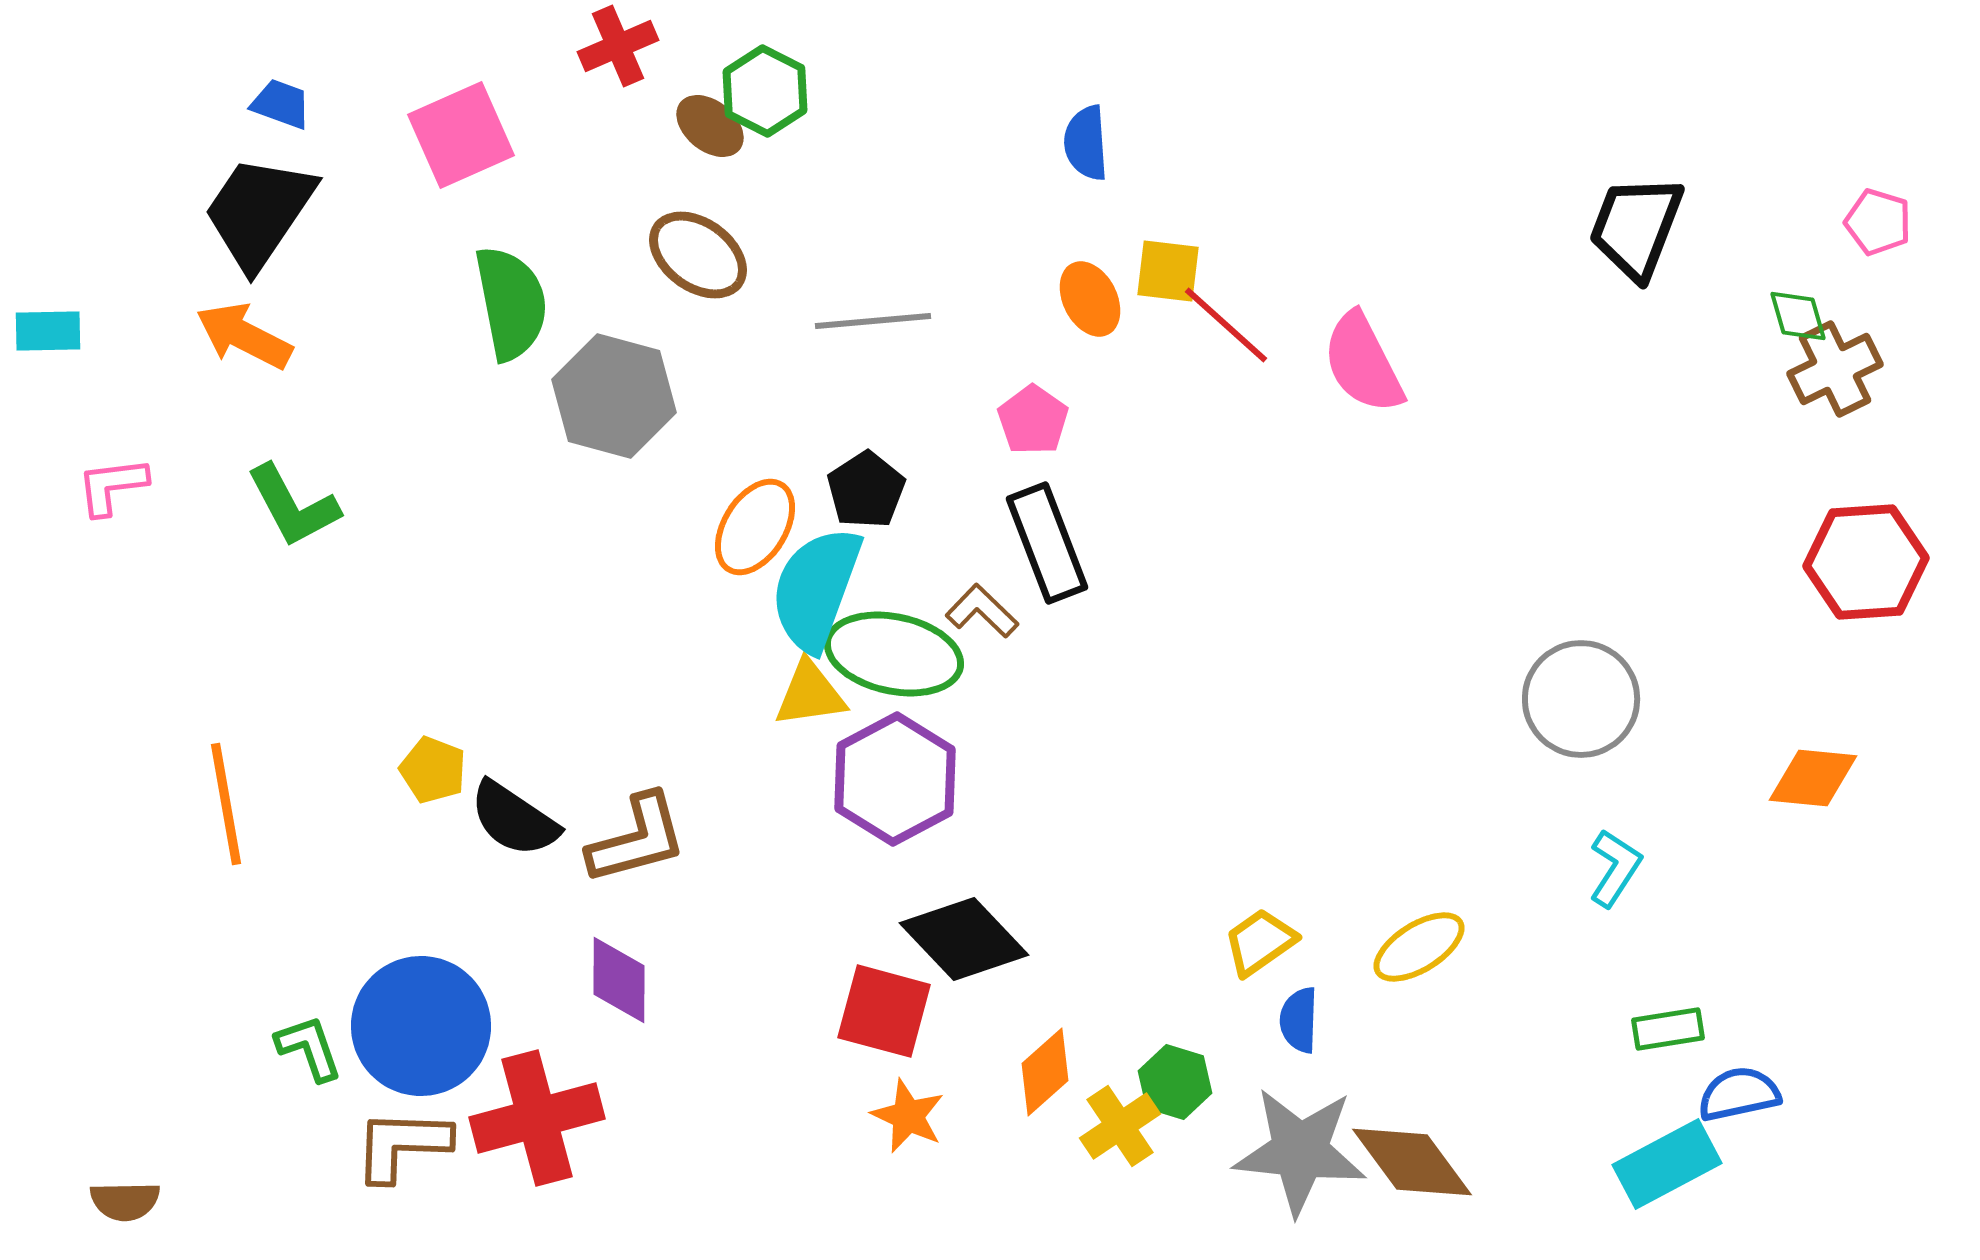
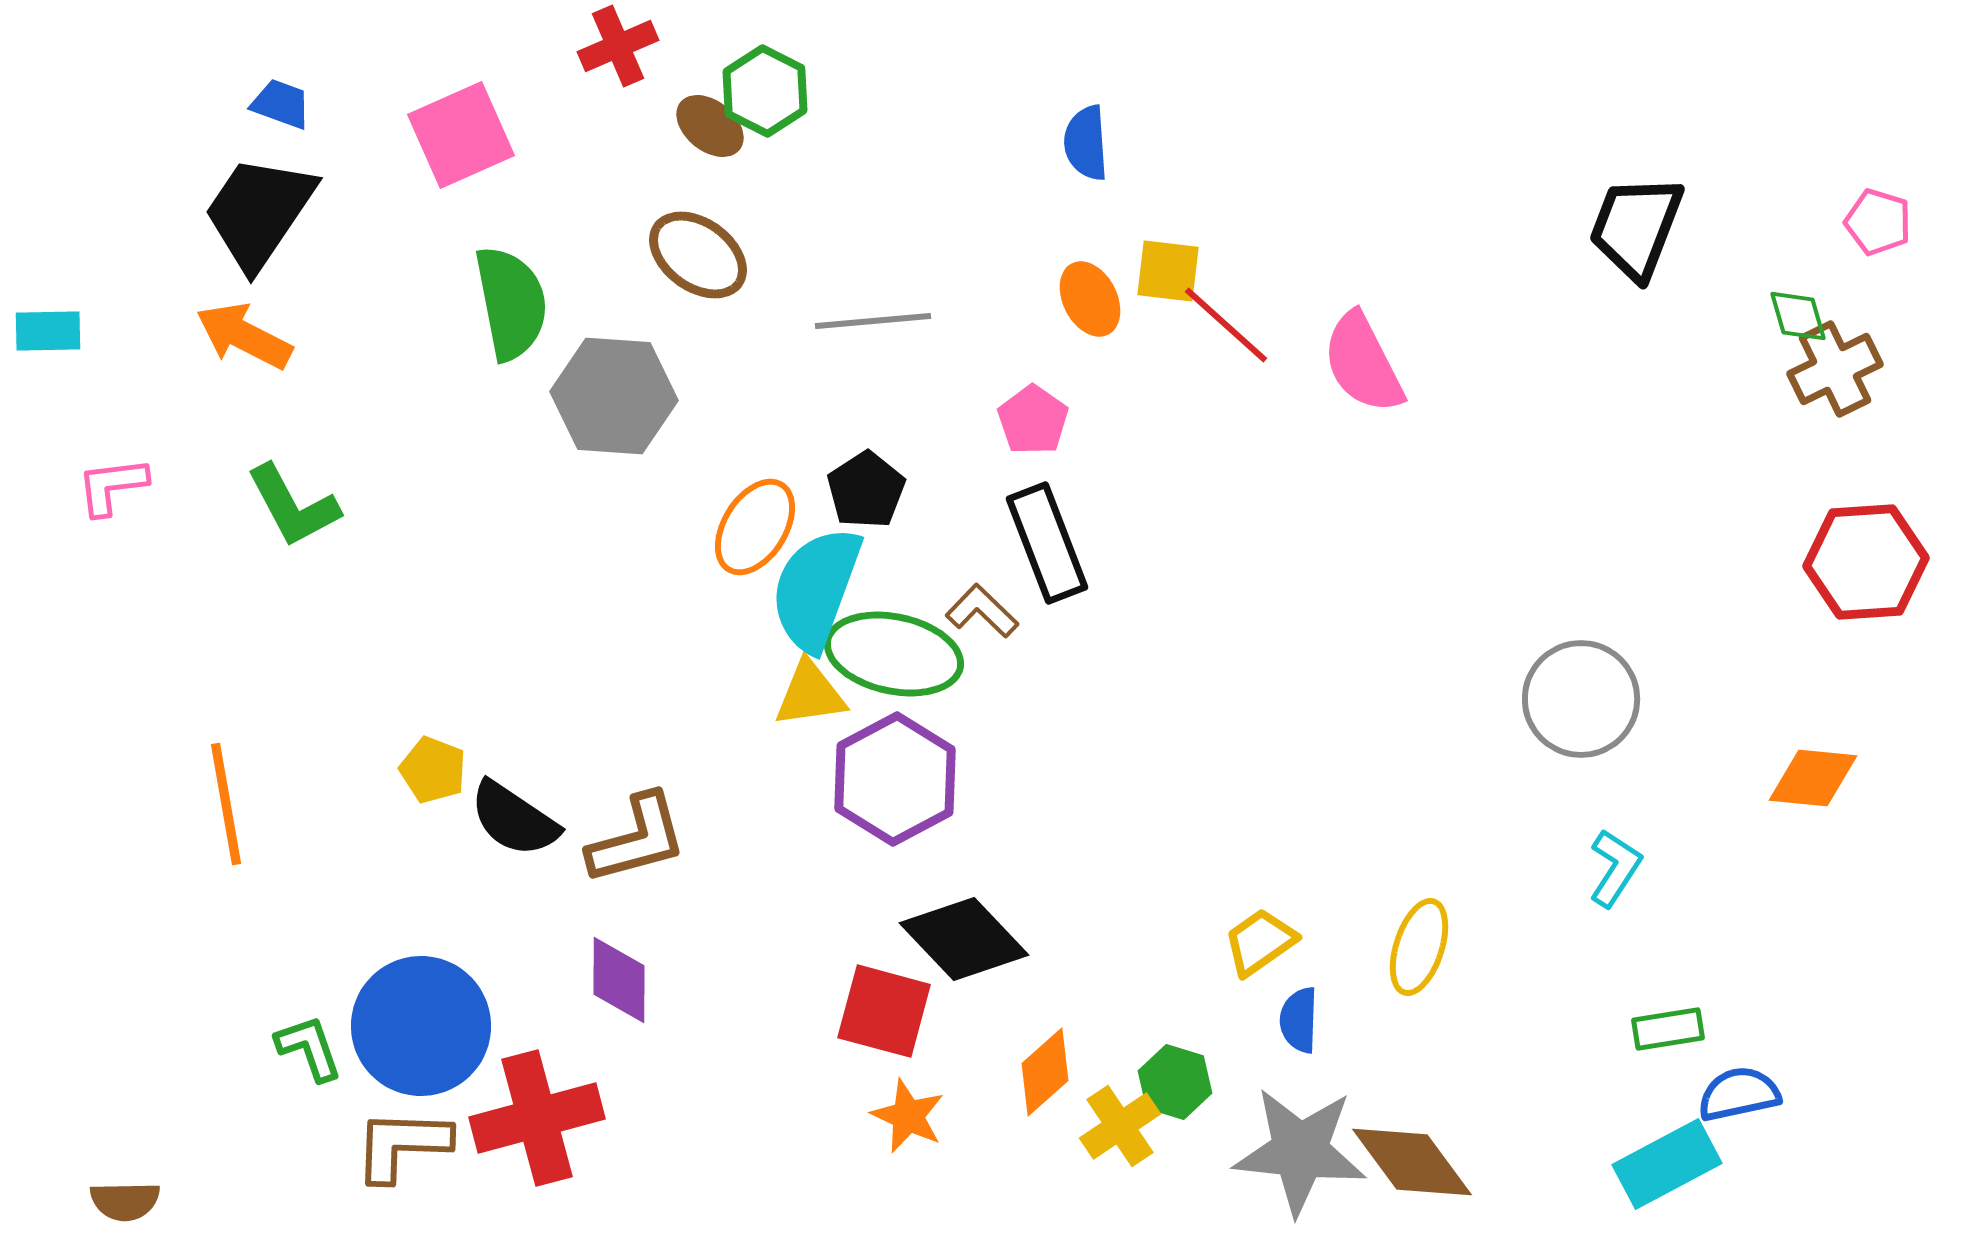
gray hexagon at (614, 396): rotated 11 degrees counterclockwise
yellow ellipse at (1419, 947): rotated 40 degrees counterclockwise
